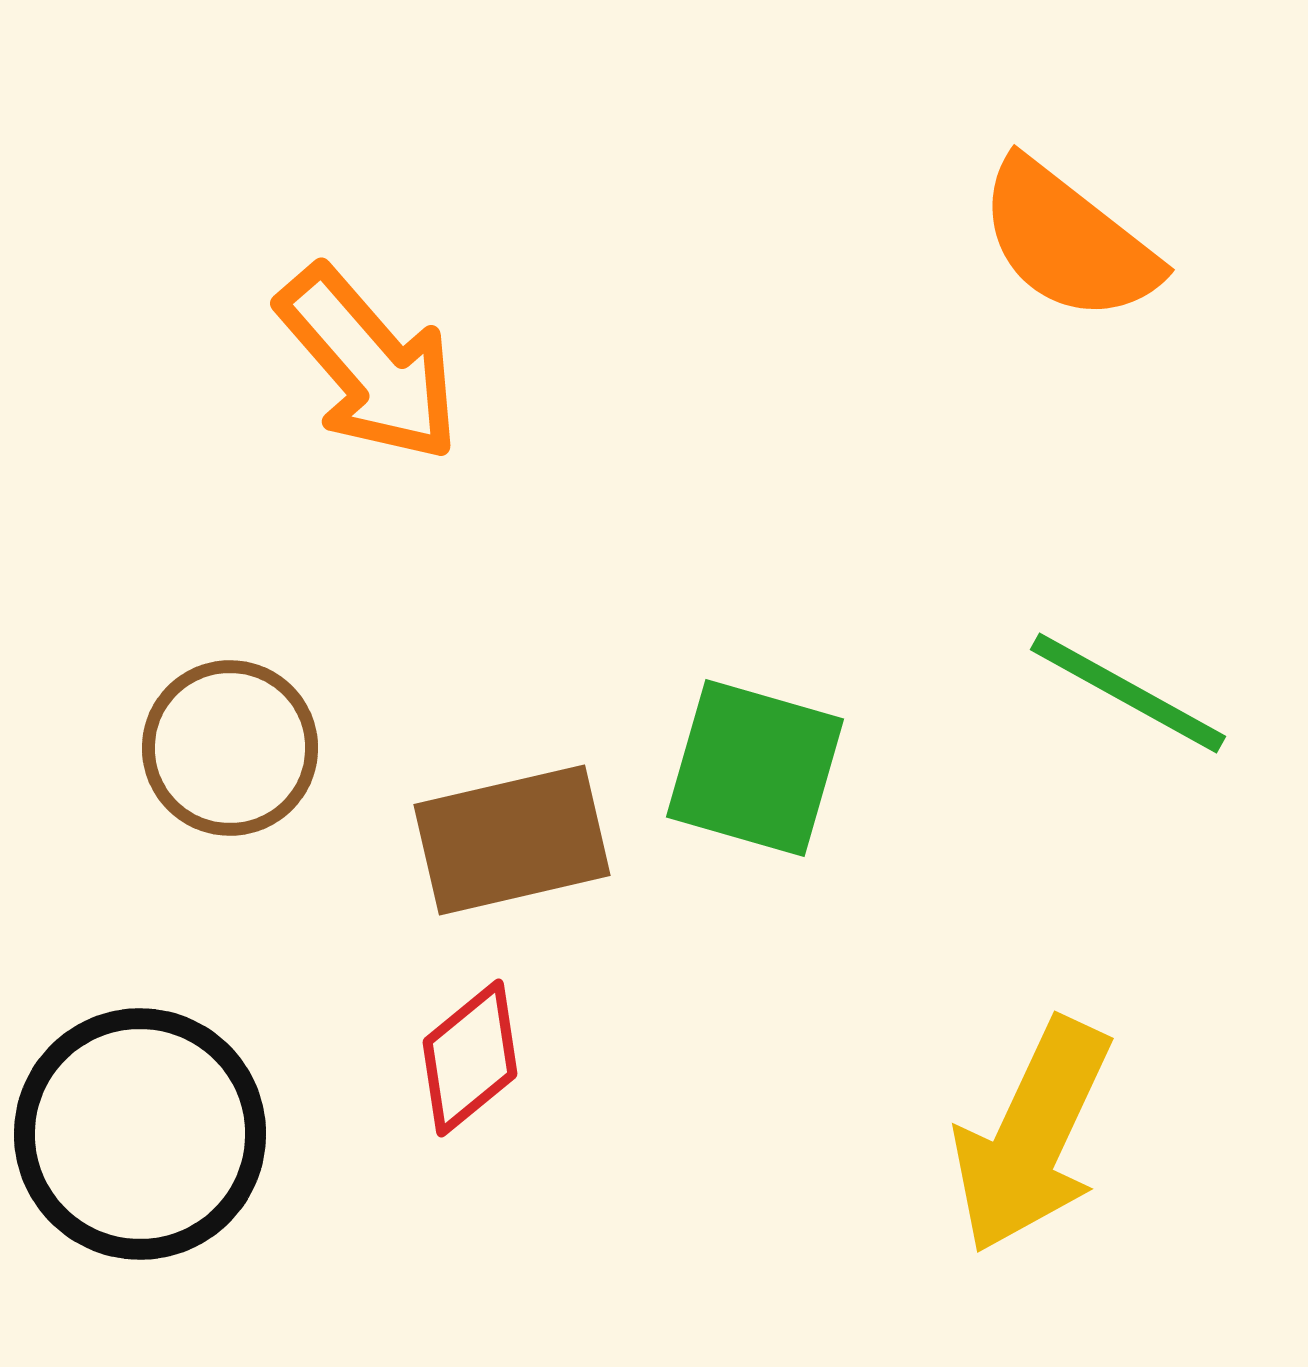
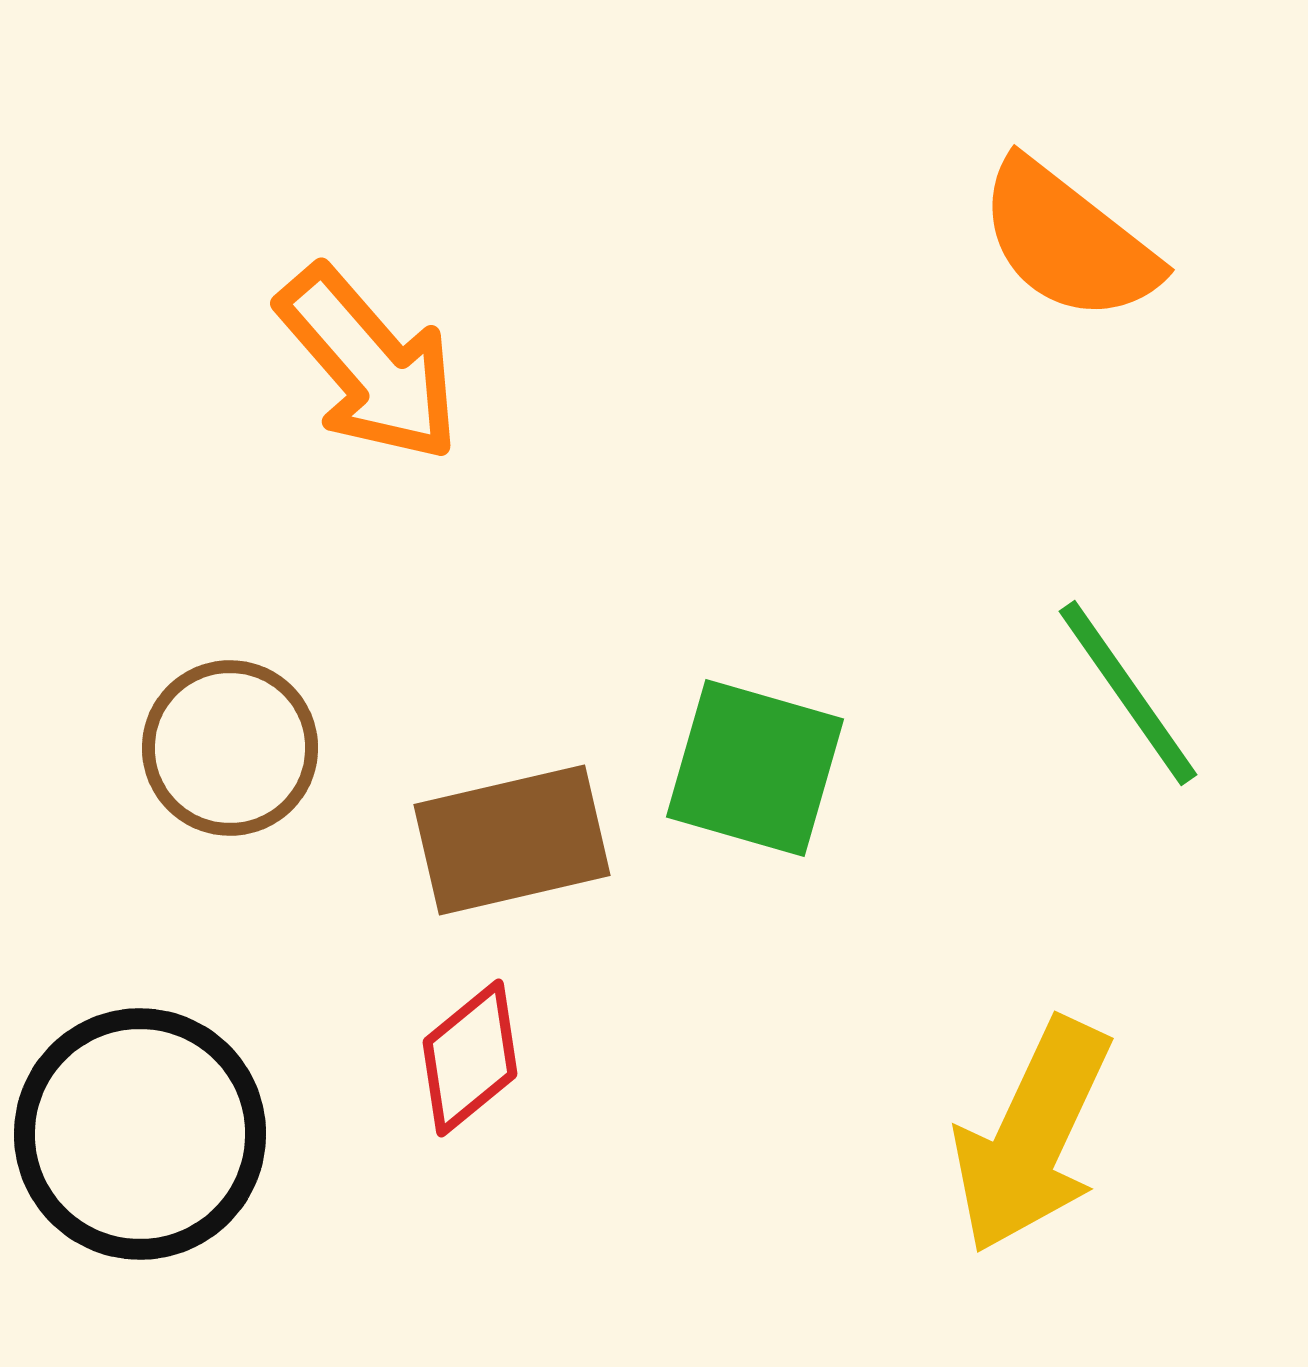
green line: rotated 26 degrees clockwise
